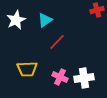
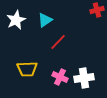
red line: moved 1 px right
